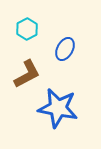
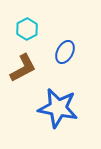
blue ellipse: moved 3 px down
brown L-shape: moved 4 px left, 6 px up
